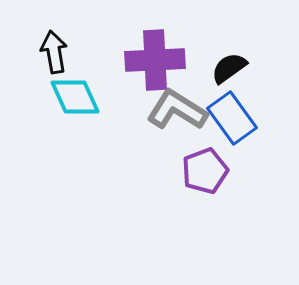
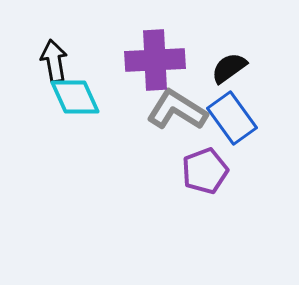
black arrow: moved 9 px down
